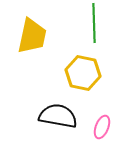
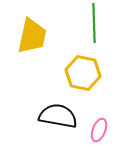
pink ellipse: moved 3 px left, 3 px down
